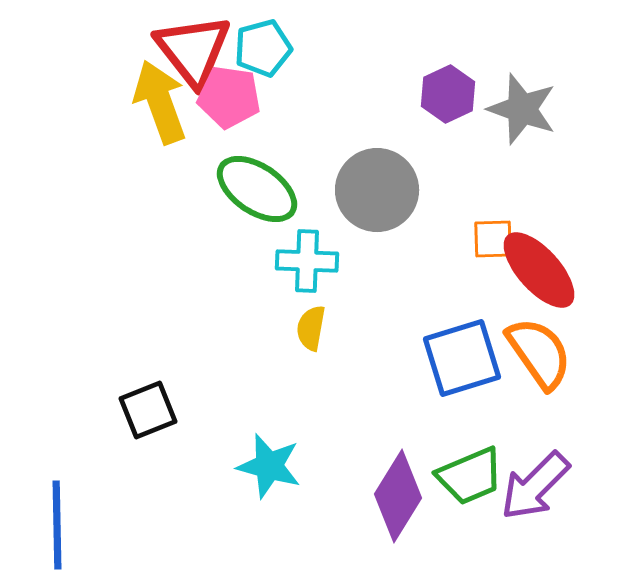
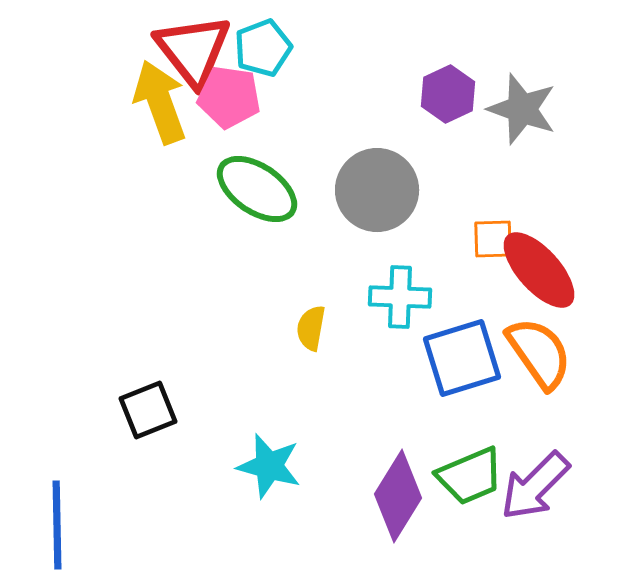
cyan pentagon: rotated 6 degrees counterclockwise
cyan cross: moved 93 px right, 36 px down
